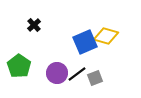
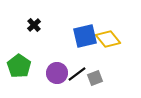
yellow diamond: moved 2 px right, 3 px down; rotated 35 degrees clockwise
blue square: moved 6 px up; rotated 10 degrees clockwise
